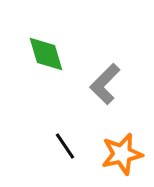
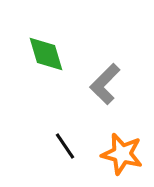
orange star: rotated 27 degrees clockwise
